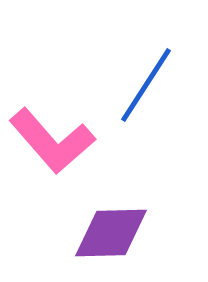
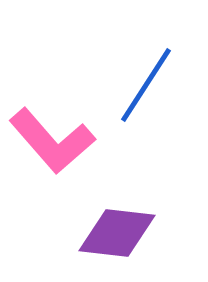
purple diamond: moved 6 px right; rotated 8 degrees clockwise
